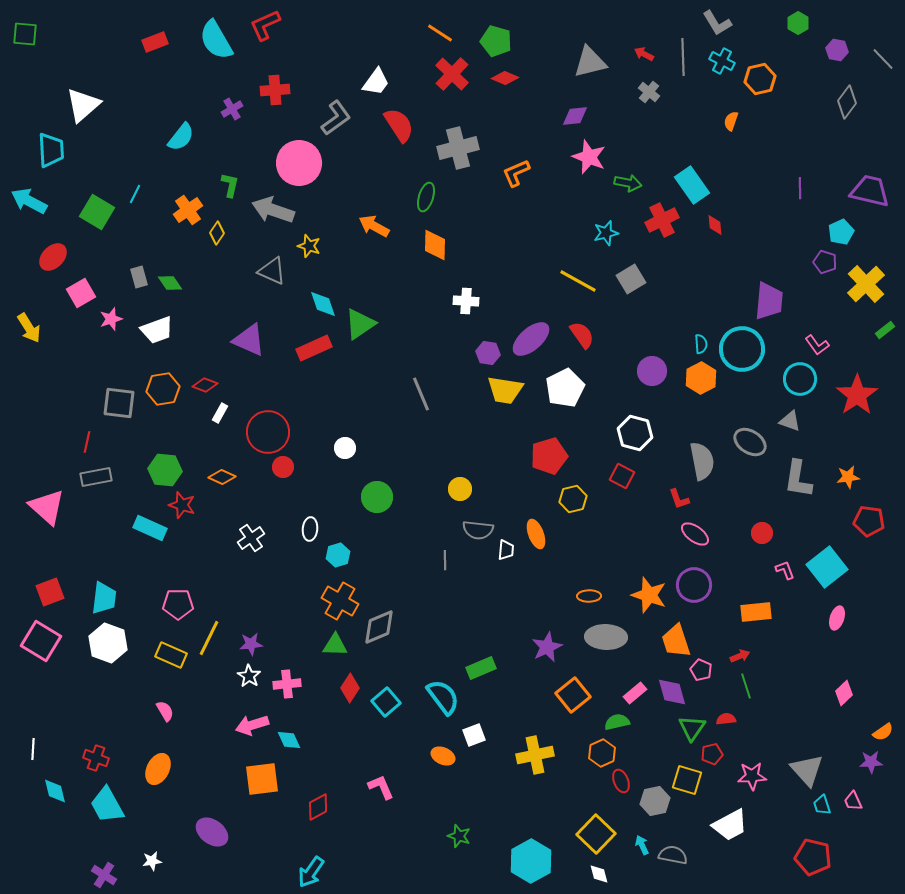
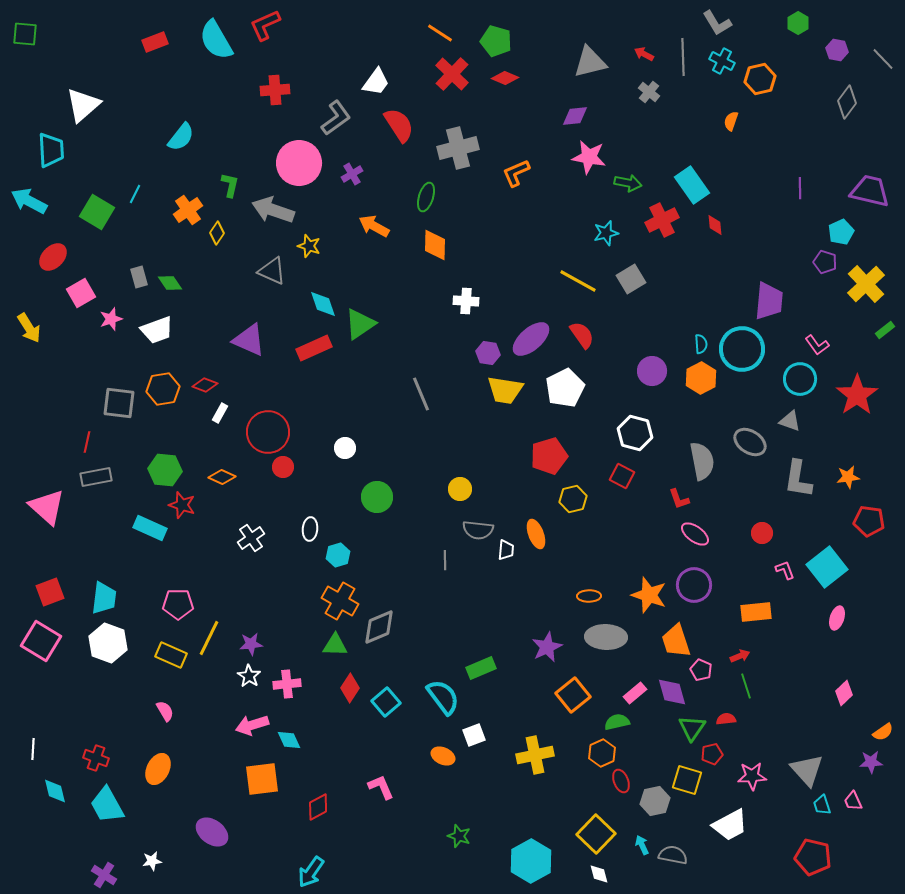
purple cross at (232, 109): moved 120 px right, 65 px down
pink star at (589, 157): rotated 12 degrees counterclockwise
